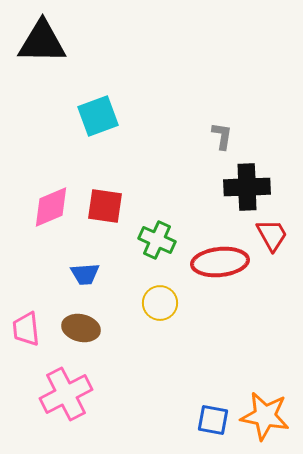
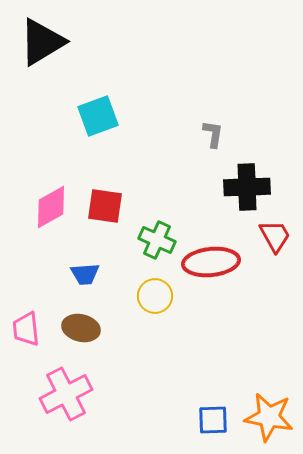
black triangle: rotated 32 degrees counterclockwise
gray L-shape: moved 9 px left, 2 px up
pink diamond: rotated 6 degrees counterclockwise
red trapezoid: moved 3 px right, 1 px down
red ellipse: moved 9 px left
yellow circle: moved 5 px left, 7 px up
orange star: moved 4 px right, 1 px down
blue square: rotated 12 degrees counterclockwise
